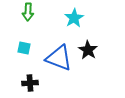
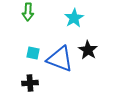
cyan square: moved 9 px right, 5 px down
blue triangle: moved 1 px right, 1 px down
